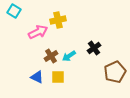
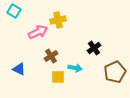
cyan arrow: moved 6 px right, 12 px down; rotated 136 degrees counterclockwise
blue triangle: moved 18 px left, 8 px up
